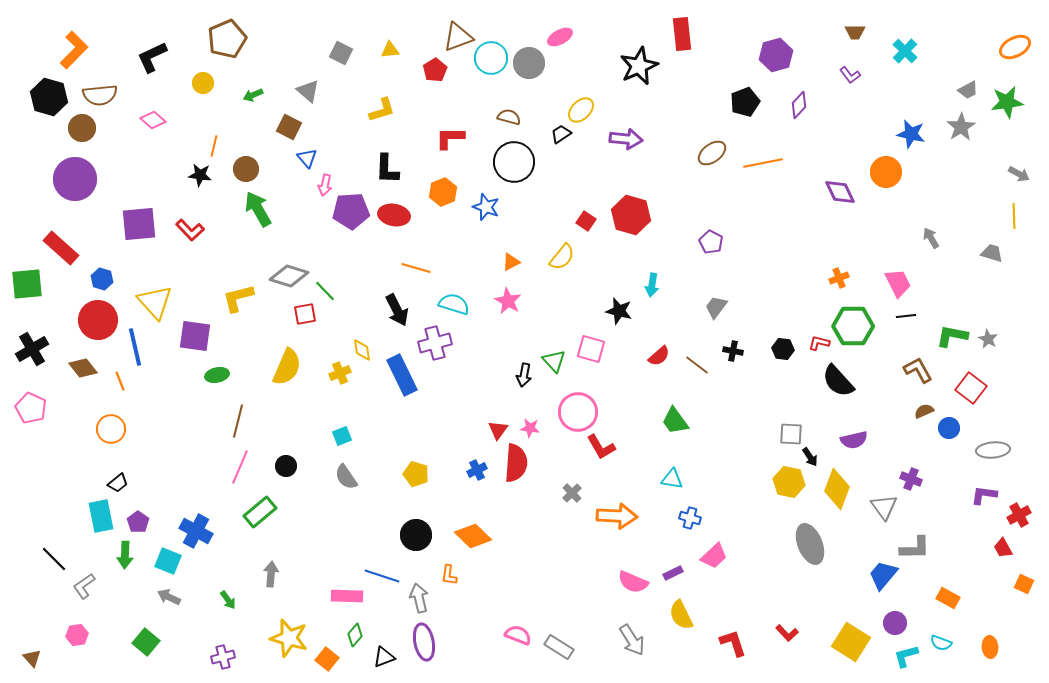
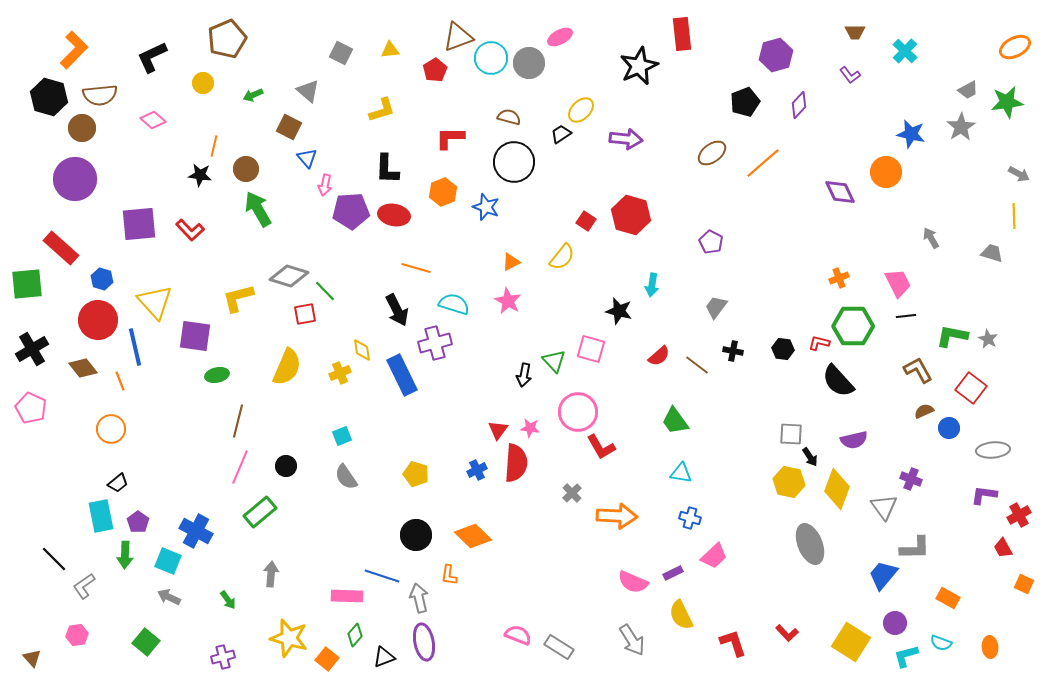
orange line at (763, 163): rotated 30 degrees counterclockwise
cyan triangle at (672, 479): moved 9 px right, 6 px up
